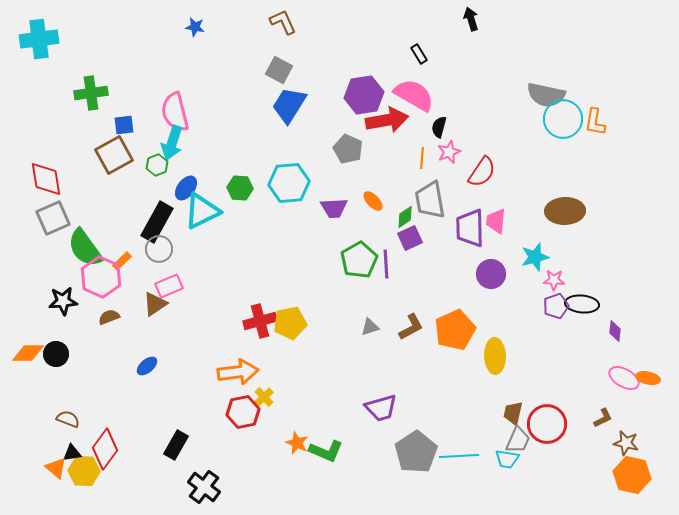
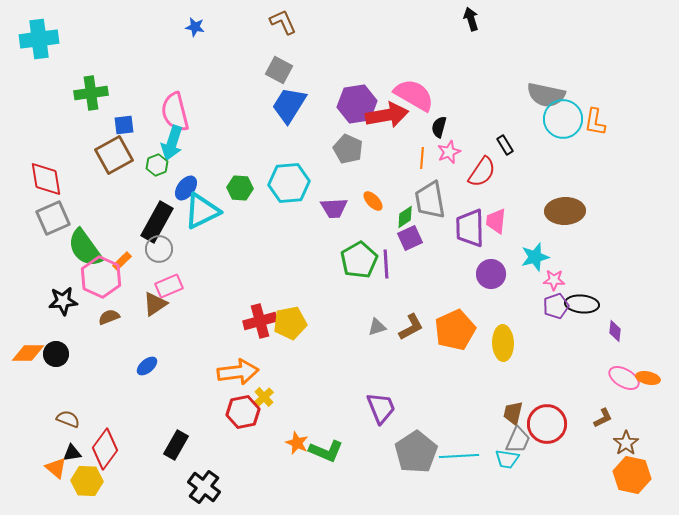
black rectangle at (419, 54): moved 86 px right, 91 px down
purple hexagon at (364, 95): moved 7 px left, 9 px down
red arrow at (387, 120): moved 5 px up
gray triangle at (370, 327): moved 7 px right
yellow ellipse at (495, 356): moved 8 px right, 13 px up
purple trapezoid at (381, 408): rotated 96 degrees counterclockwise
brown star at (626, 443): rotated 25 degrees clockwise
yellow hexagon at (84, 471): moved 3 px right, 10 px down
